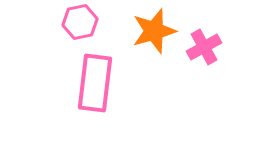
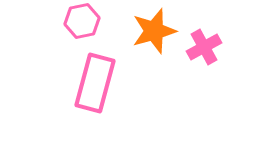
pink hexagon: moved 2 px right, 1 px up
pink rectangle: rotated 8 degrees clockwise
